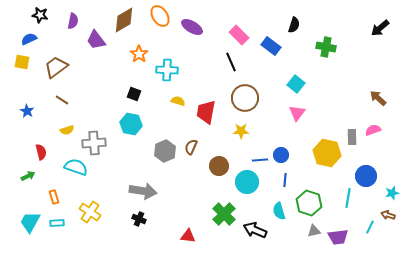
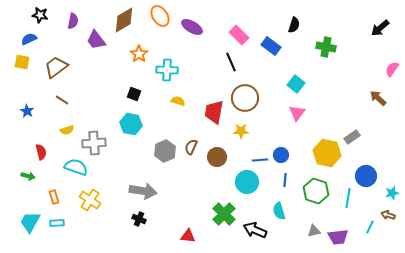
red trapezoid at (206, 112): moved 8 px right
pink semicircle at (373, 130): moved 19 px right, 61 px up; rotated 35 degrees counterclockwise
gray rectangle at (352, 137): rotated 56 degrees clockwise
brown circle at (219, 166): moved 2 px left, 9 px up
green arrow at (28, 176): rotated 40 degrees clockwise
green hexagon at (309, 203): moved 7 px right, 12 px up
yellow cross at (90, 212): moved 12 px up
